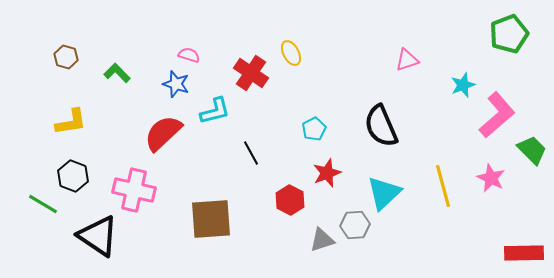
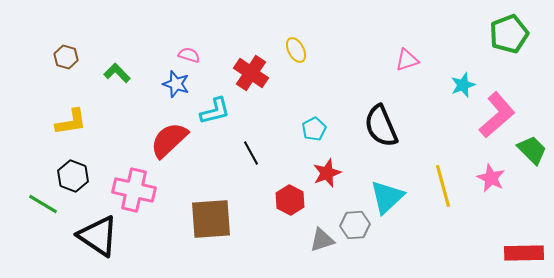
yellow ellipse: moved 5 px right, 3 px up
red semicircle: moved 6 px right, 7 px down
cyan triangle: moved 3 px right, 4 px down
